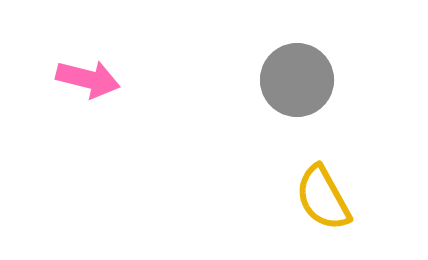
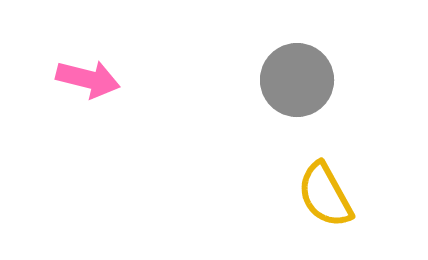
yellow semicircle: moved 2 px right, 3 px up
